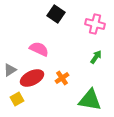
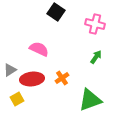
black square: moved 2 px up
red ellipse: moved 1 px down; rotated 20 degrees clockwise
green triangle: rotated 30 degrees counterclockwise
